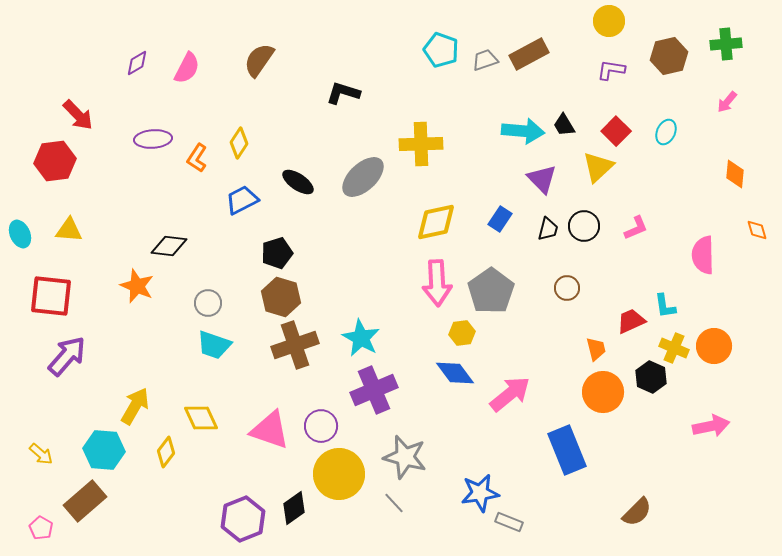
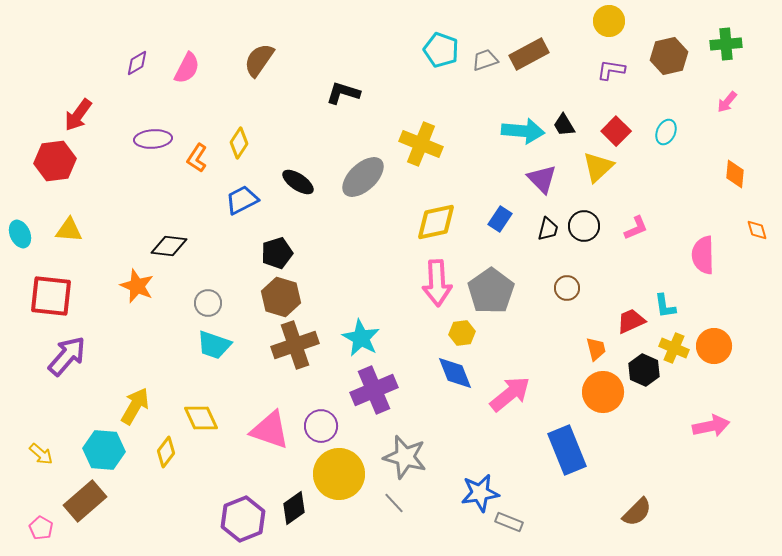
red arrow at (78, 115): rotated 80 degrees clockwise
yellow cross at (421, 144): rotated 24 degrees clockwise
blue diamond at (455, 373): rotated 15 degrees clockwise
black hexagon at (651, 377): moved 7 px left, 7 px up
